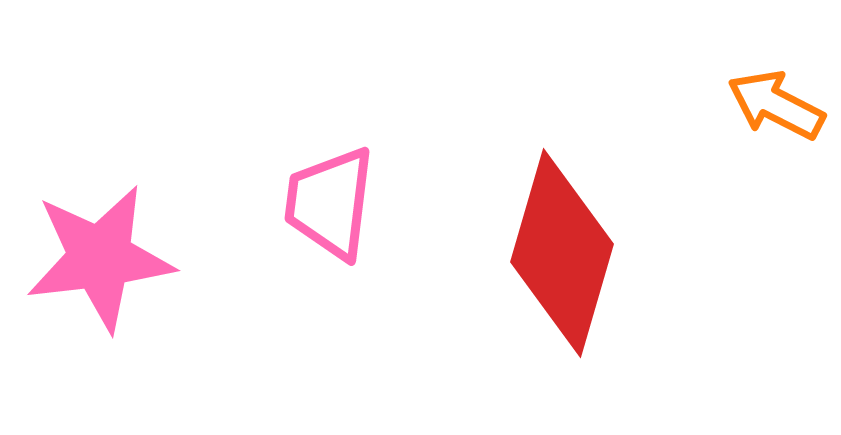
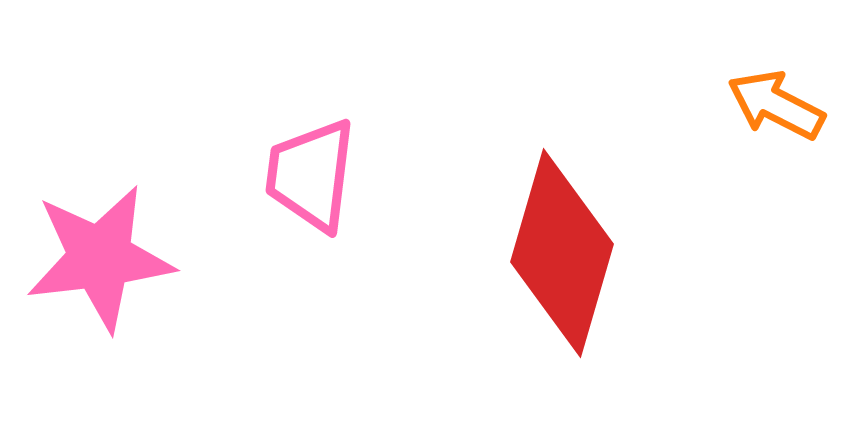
pink trapezoid: moved 19 px left, 28 px up
